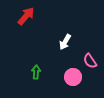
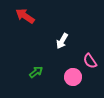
red arrow: moved 1 px left; rotated 96 degrees counterclockwise
white arrow: moved 3 px left, 1 px up
green arrow: rotated 48 degrees clockwise
